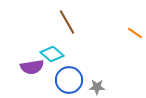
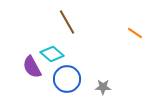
purple semicircle: rotated 70 degrees clockwise
blue circle: moved 2 px left, 1 px up
gray star: moved 6 px right
